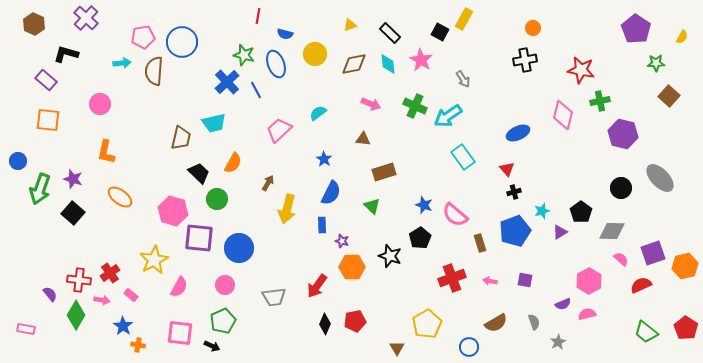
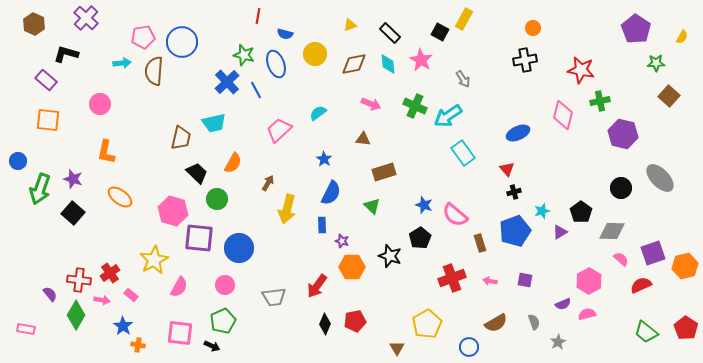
cyan rectangle at (463, 157): moved 4 px up
black trapezoid at (199, 173): moved 2 px left
